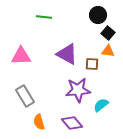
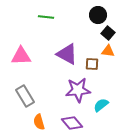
green line: moved 2 px right
